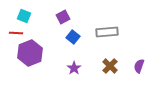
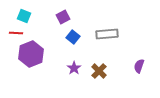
gray rectangle: moved 2 px down
purple hexagon: moved 1 px right, 1 px down
brown cross: moved 11 px left, 5 px down
